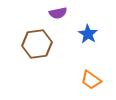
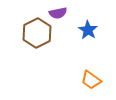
blue star: moved 4 px up
brown hexagon: moved 11 px up; rotated 20 degrees counterclockwise
